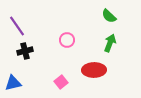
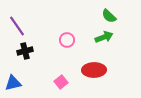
green arrow: moved 6 px left, 6 px up; rotated 48 degrees clockwise
